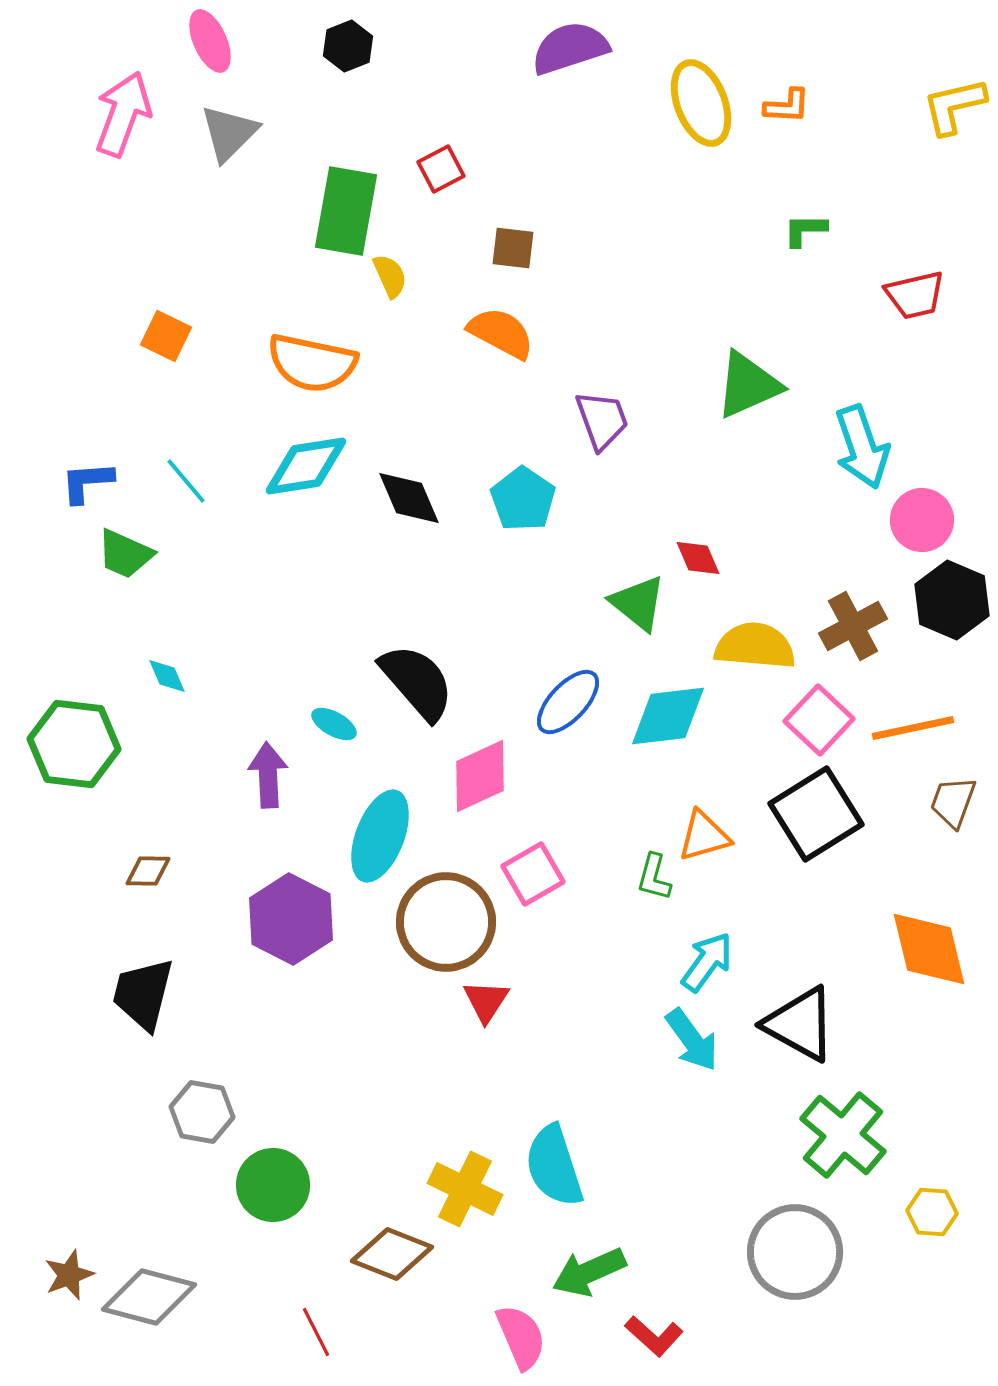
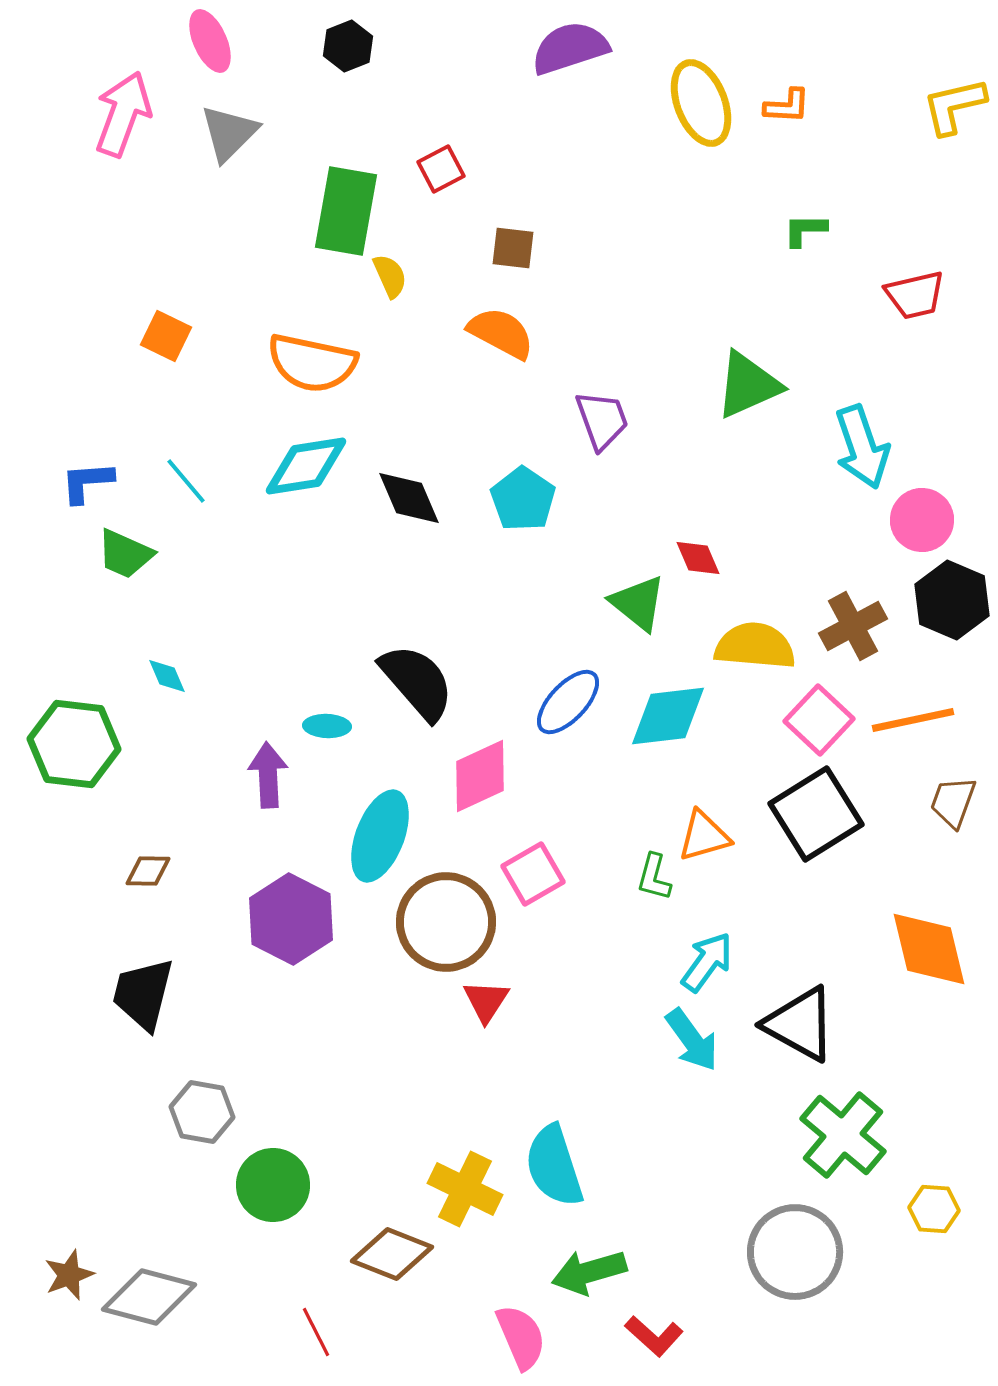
cyan ellipse at (334, 724): moved 7 px left, 2 px down; rotated 27 degrees counterclockwise
orange line at (913, 728): moved 8 px up
yellow hexagon at (932, 1212): moved 2 px right, 3 px up
green arrow at (589, 1272): rotated 8 degrees clockwise
